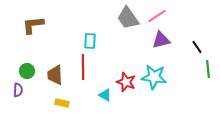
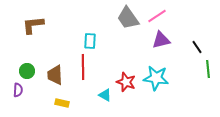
cyan star: moved 2 px right, 1 px down
